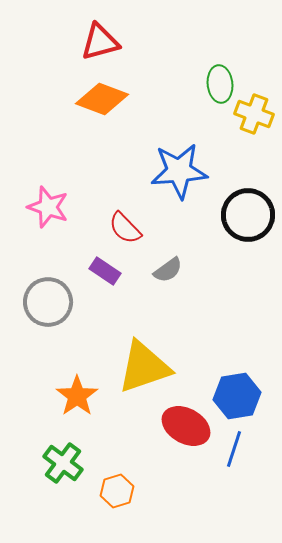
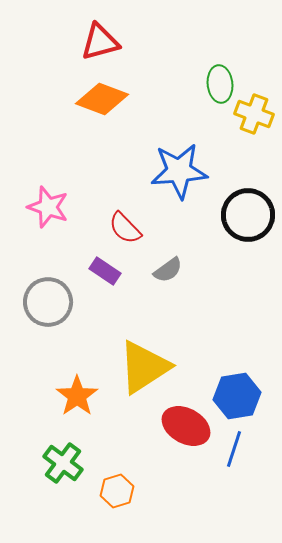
yellow triangle: rotated 14 degrees counterclockwise
